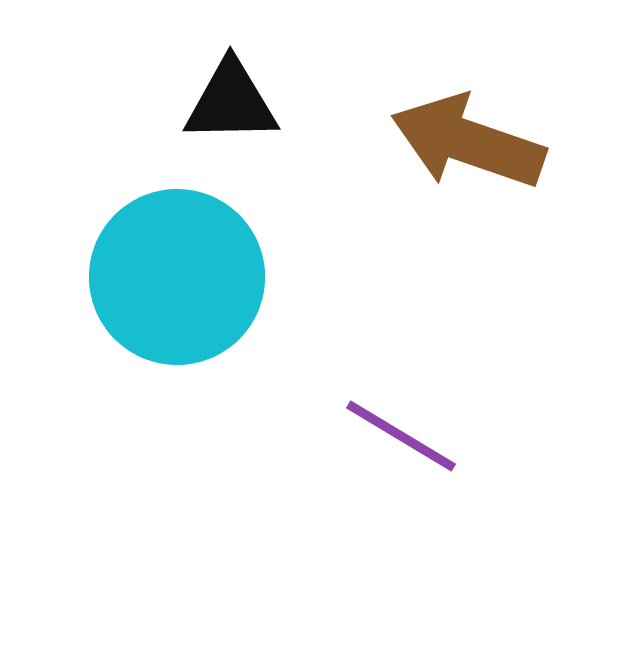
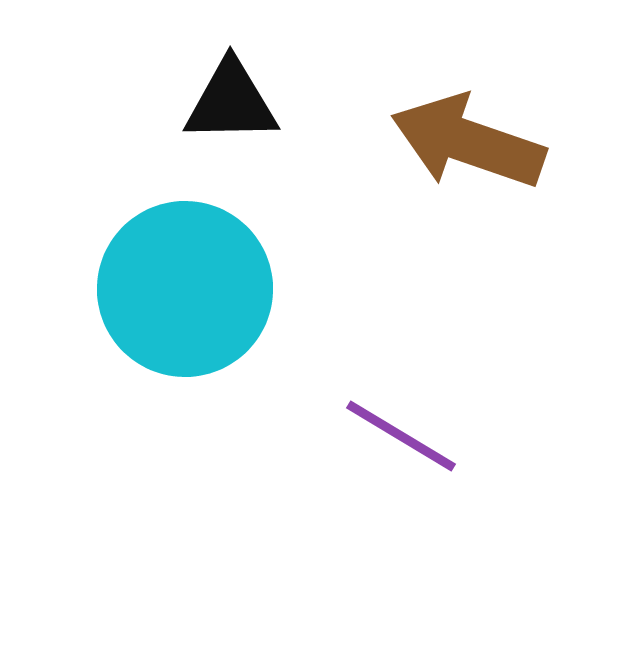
cyan circle: moved 8 px right, 12 px down
